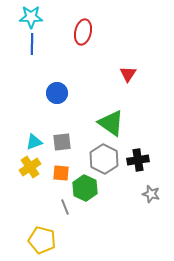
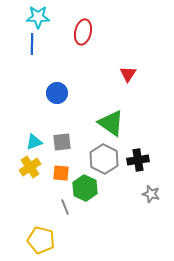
cyan star: moved 7 px right
yellow pentagon: moved 1 px left
